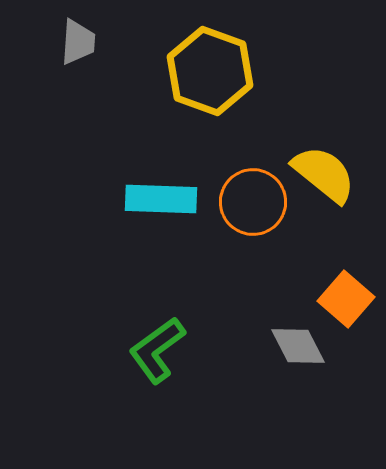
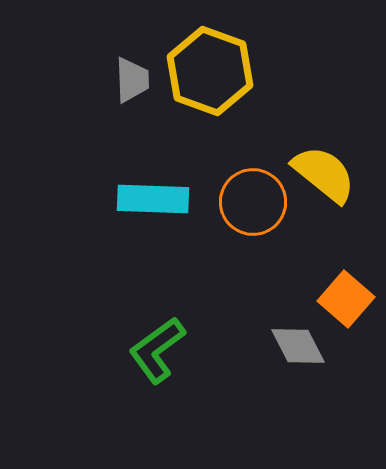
gray trapezoid: moved 54 px right, 38 px down; rotated 6 degrees counterclockwise
cyan rectangle: moved 8 px left
